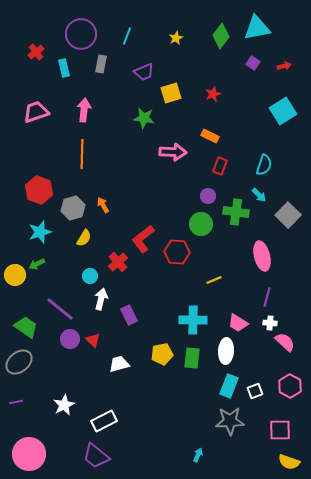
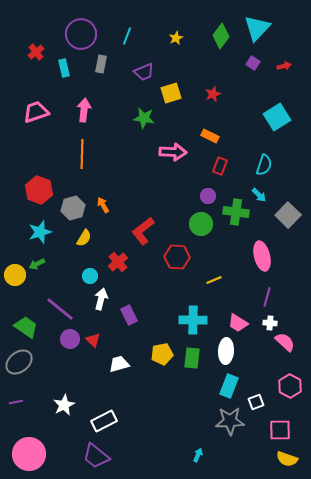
cyan triangle at (257, 28): rotated 36 degrees counterclockwise
cyan square at (283, 111): moved 6 px left, 6 px down
red L-shape at (143, 239): moved 8 px up
red hexagon at (177, 252): moved 5 px down
white square at (255, 391): moved 1 px right, 11 px down
yellow semicircle at (289, 462): moved 2 px left, 3 px up
